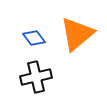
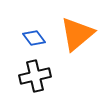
black cross: moved 1 px left, 1 px up
